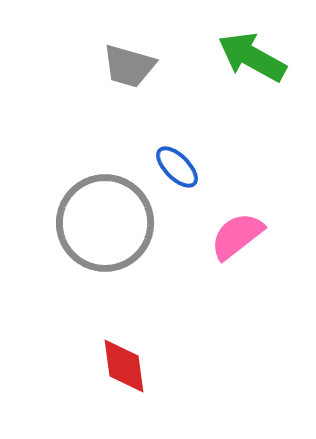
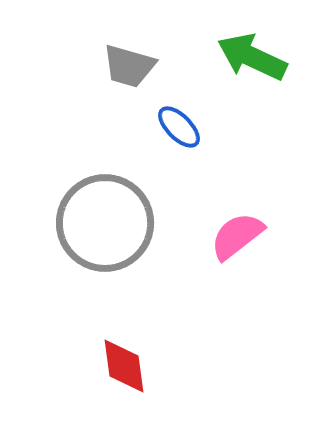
green arrow: rotated 4 degrees counterclockwise
blue ellipse: moved 2 px right, 40 px up
